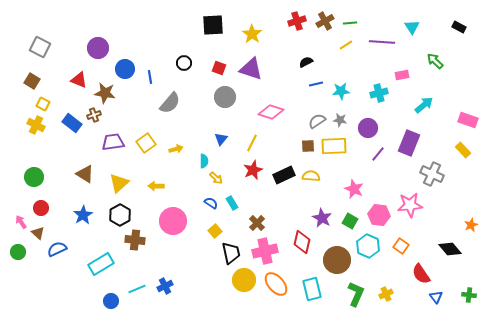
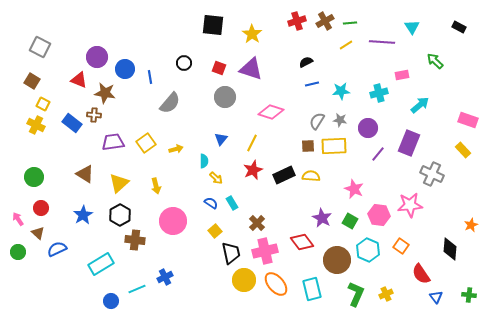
black square at (213, 25): rotated 10 degrees clockwise
purple circle at (98, 48): moved 1 px left, 9 px down
blue line at (316, 84): moved 4 px left
cyan arrow at (424, 105): moved 4 px left
brown cross at (94, 115): rotated 24 degrees clockwise
gray semicircle at (317, 121): rotated 24 degrees counterclockwise
yellow arrow at (156, 186): rotated 105 degrees counterclockwise
pink arrow at (21, 222): moved 3 px left, 3 px up
red diamond at (302, 242): rotated 50 degrees counterclockwise
cyan hexagon at (368, 246): moved 4 px down
black diamond at (450, 249): rotated 45 degrees clockwise
blue cross at (165, 286): moved 9 px up
